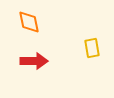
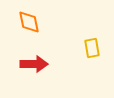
red arrow: moved 3 px down
